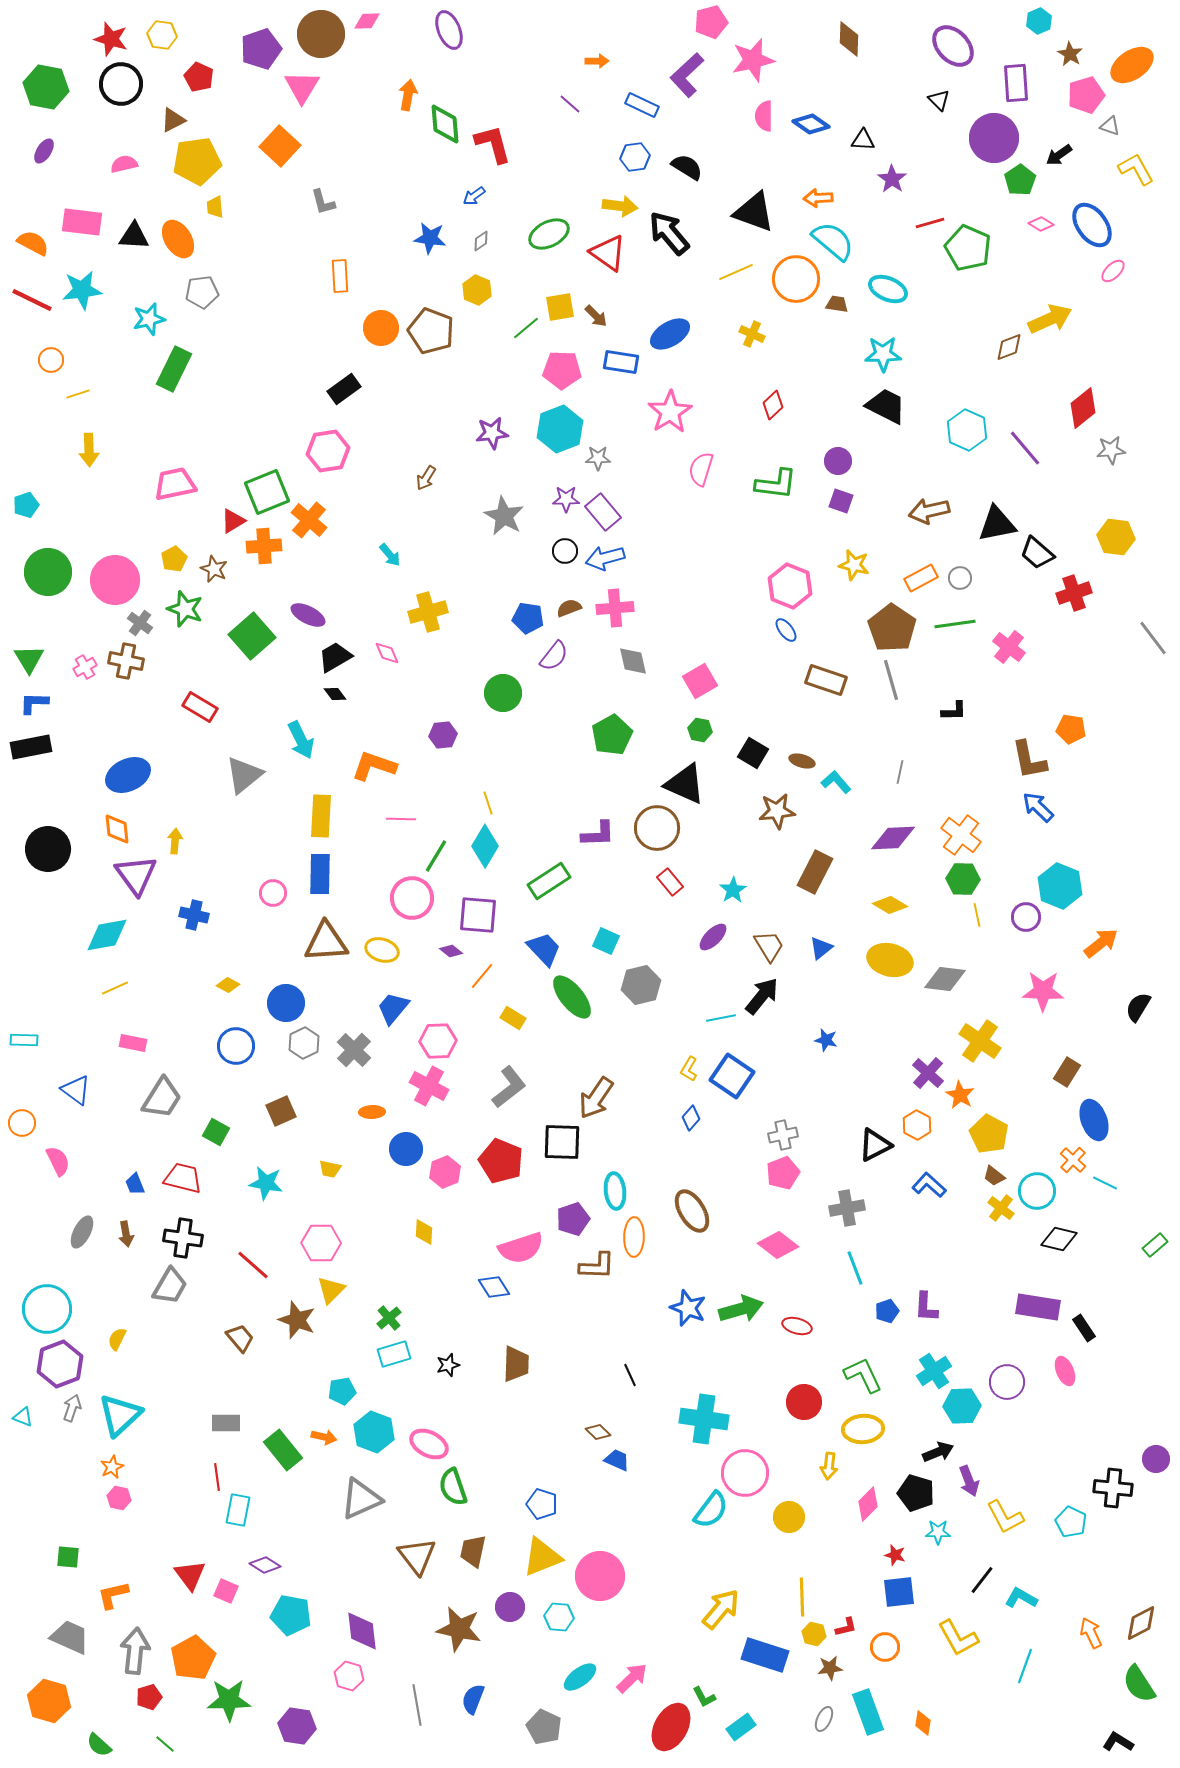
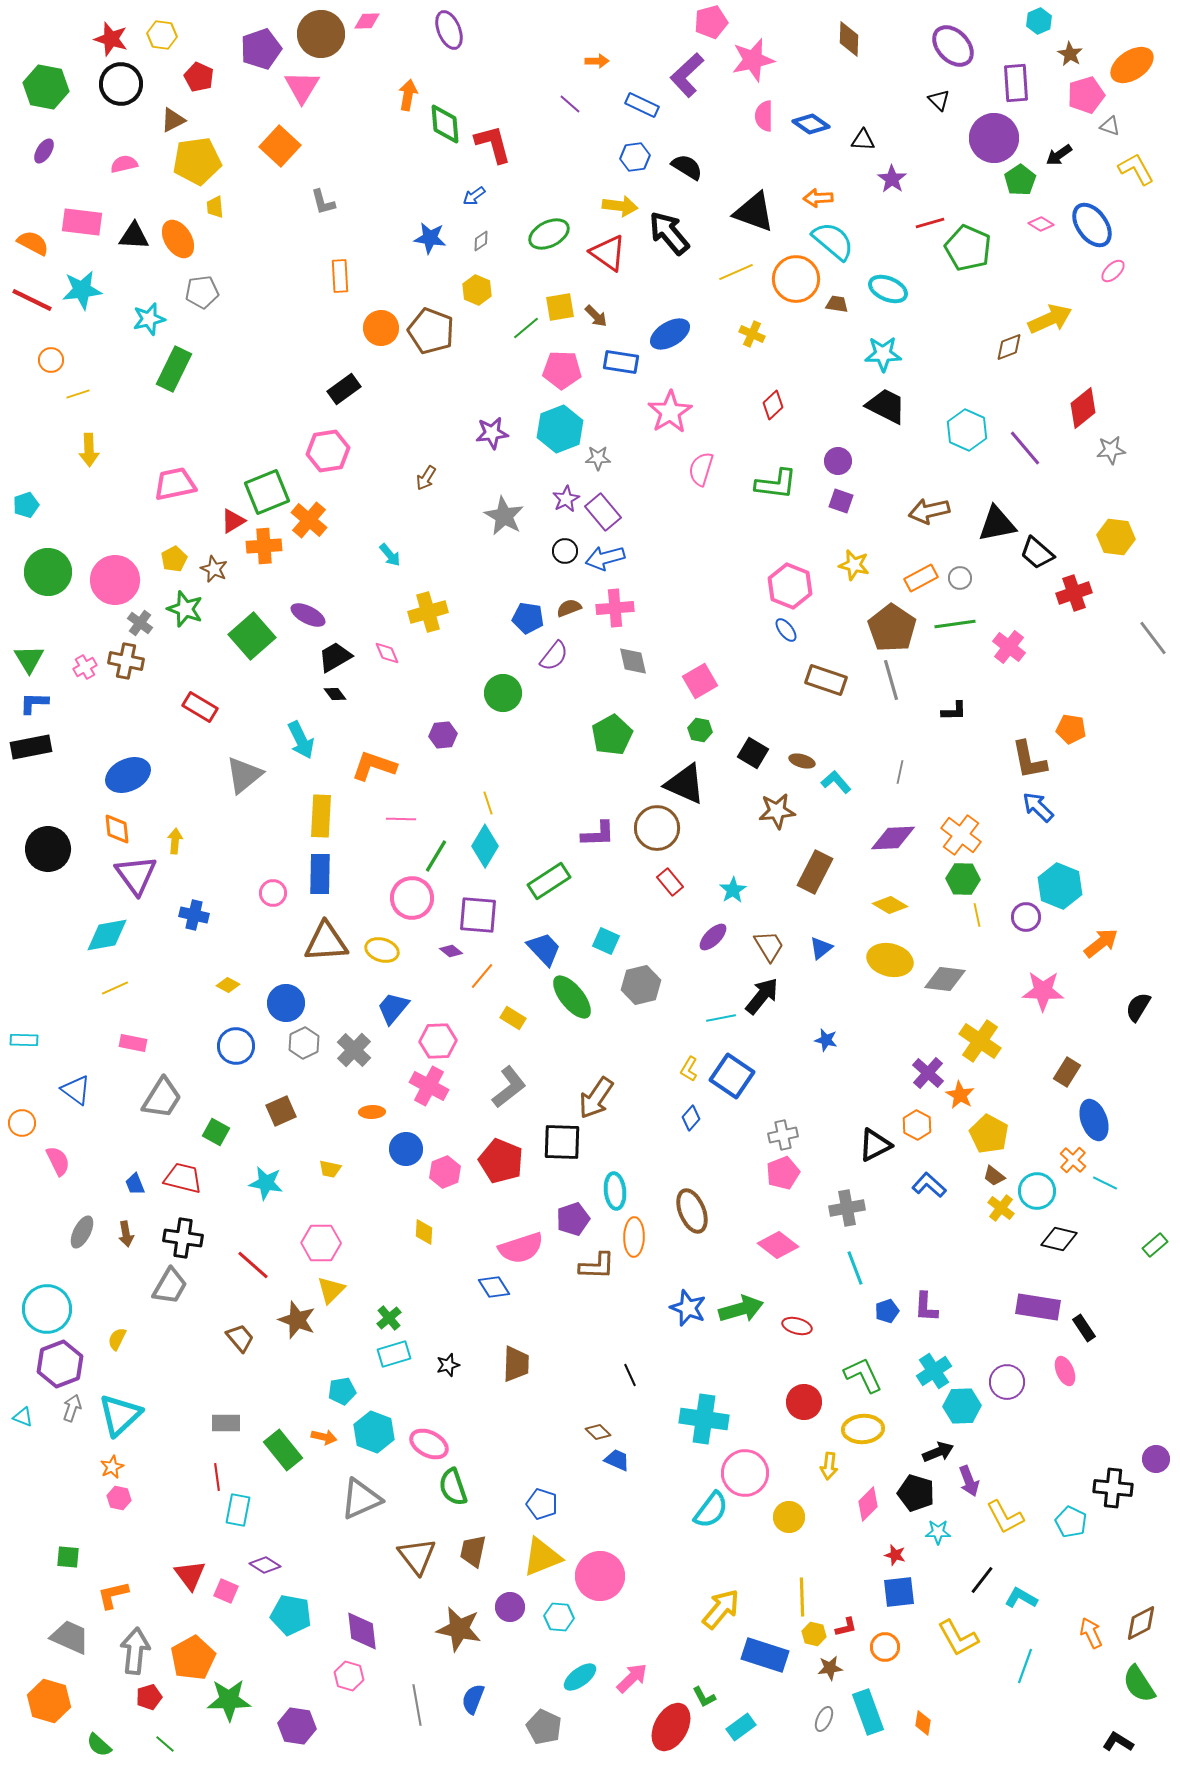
purple star at (566, 499): rotated 28 degrees counterclockwise
brown ellipse at (692, 1211): rotated 9 degrees clockwise
